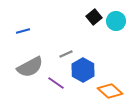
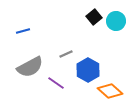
blue hexagon: moved 5 px right
